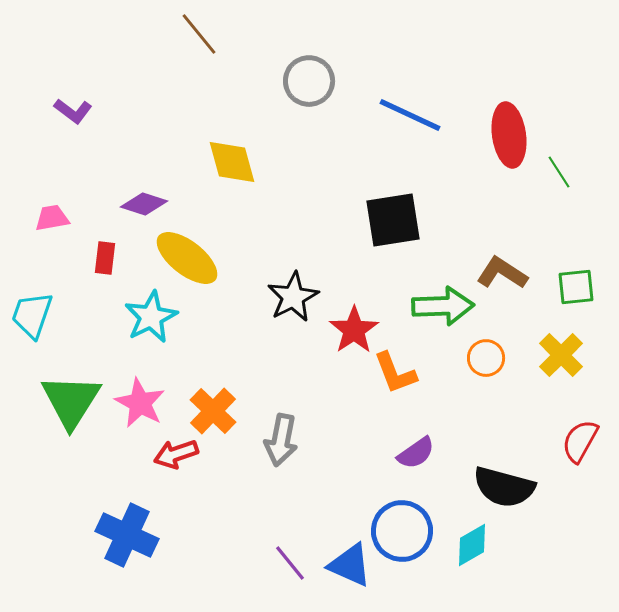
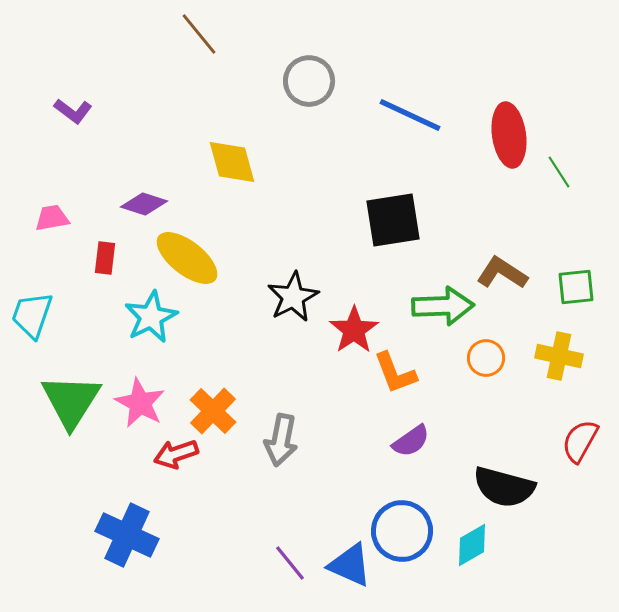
yellow cross: moved 2 px left, 1 px down; rotated 33 degrees counterclockwise
purple semicircle: moved 5 px left, 12 px up
